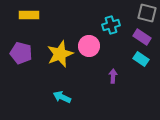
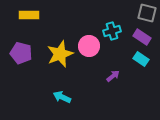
cyan cross: moved 1 px right, 6 px down
purple arrow: rotated 48 degrees clockwise
